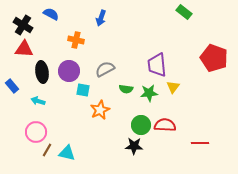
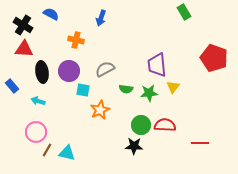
green rectangle: rotated 21 degrees clockwise
